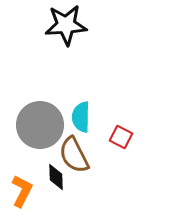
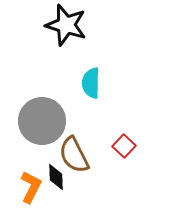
black star: rotated 21 degrees clockwise
cyan semicircle: moved 10 px right, 34 px up
gray circle: moved 2 px right, 4 px up
red square: moved 3 px right, 9 px down; rotated 15 degrees clockwise
orange L-shape: moved 9 px right, 4 px up
